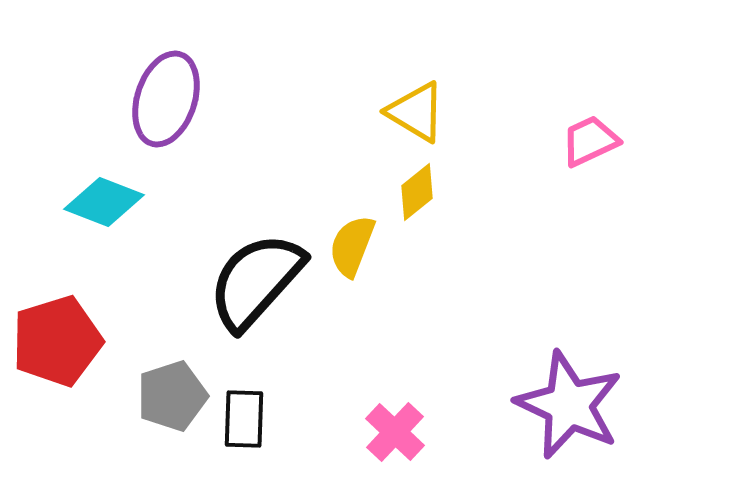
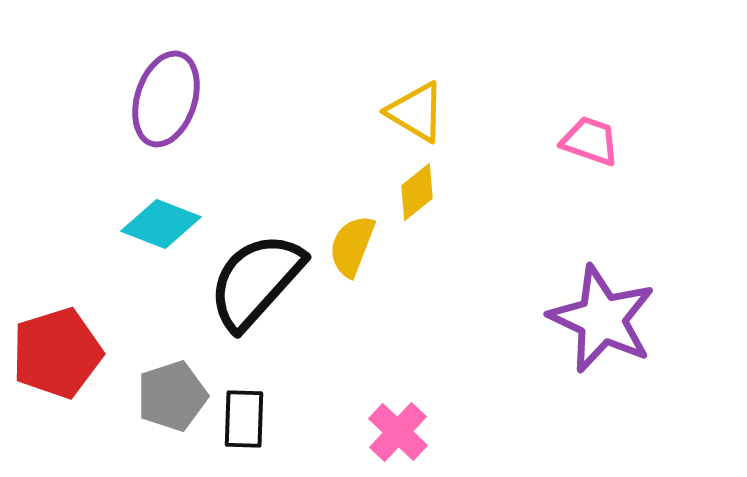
pink trapezoid: rotated 44 degrees clockwise
cyan diamond: moved 57 px right, 22 px down
red pentagon: moved 12 px down
purple star: moved 33 px right, 86 px up
pink cross: moved 3 px right
